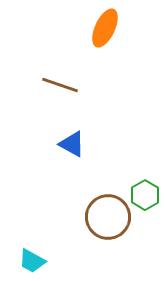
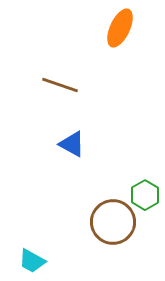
orange ellipse: moved 15 px right
brown circle: moved 5 px right, 5 px down
